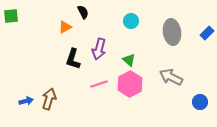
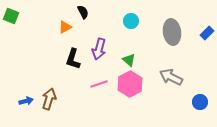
green square: rotated 28 degrees clockwise
